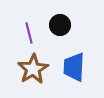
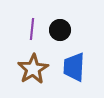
black circle: moved 5 px down
purple line: moved 3 px right, 4 px up; rotated 20 degrees clockwise
